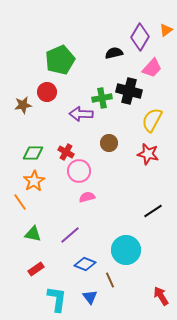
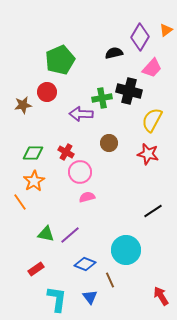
pink circle: moved 1 px right, 1 px down
green triangle: moved 13 px right
